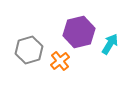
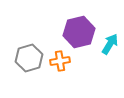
gray hexagon: moved 8 px down
orange cross: rotated 30 degrees clockwise
